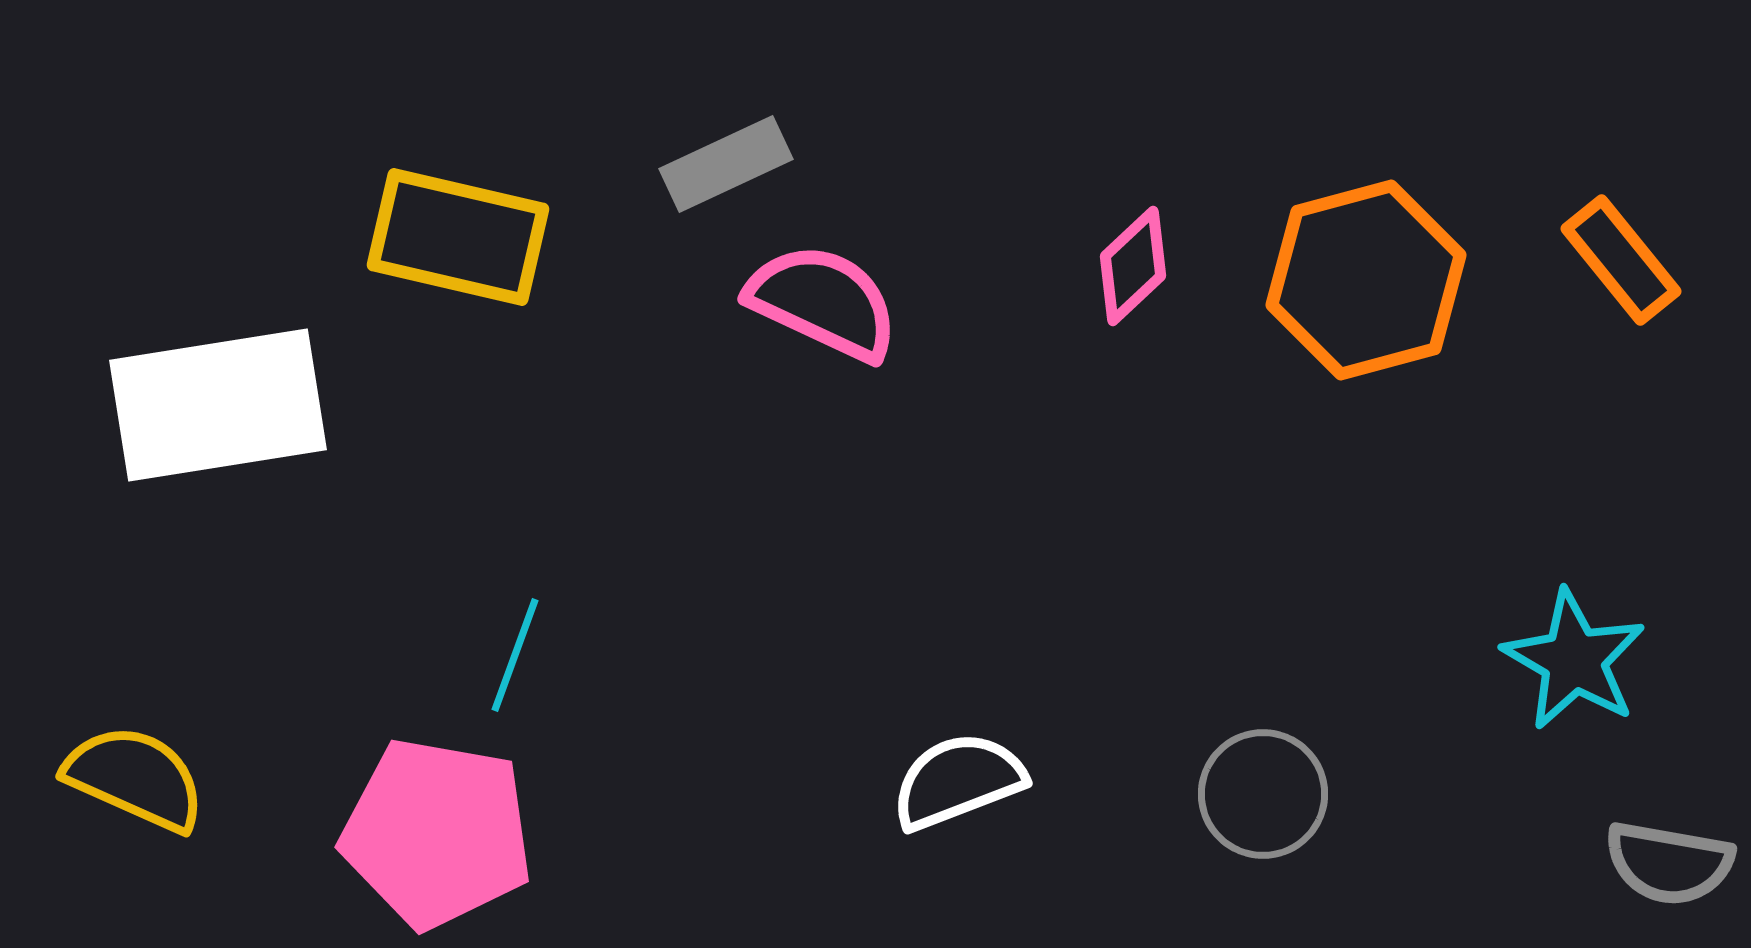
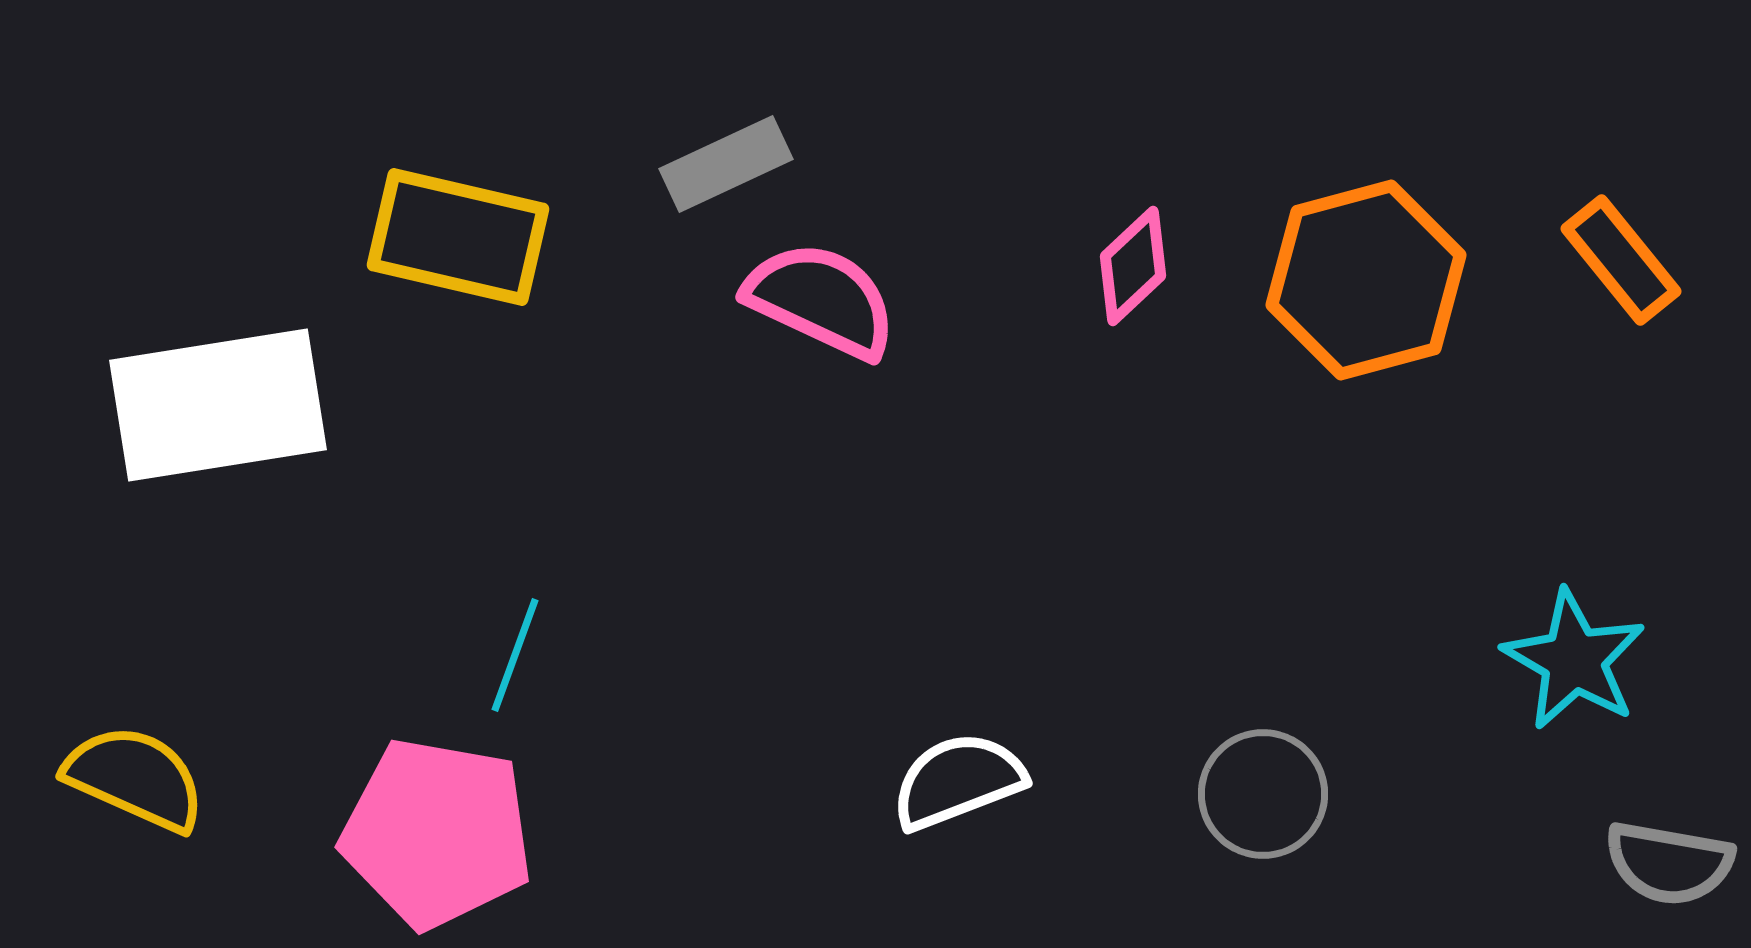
pink semicircle: moved 2 px left, 2 px up
